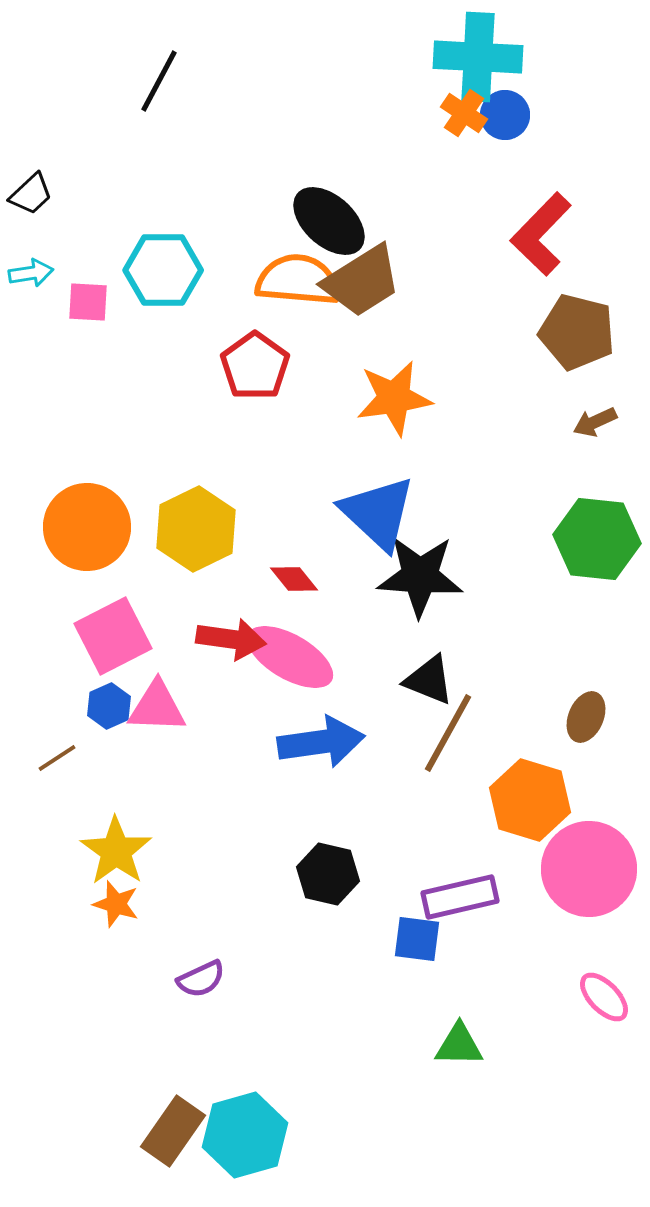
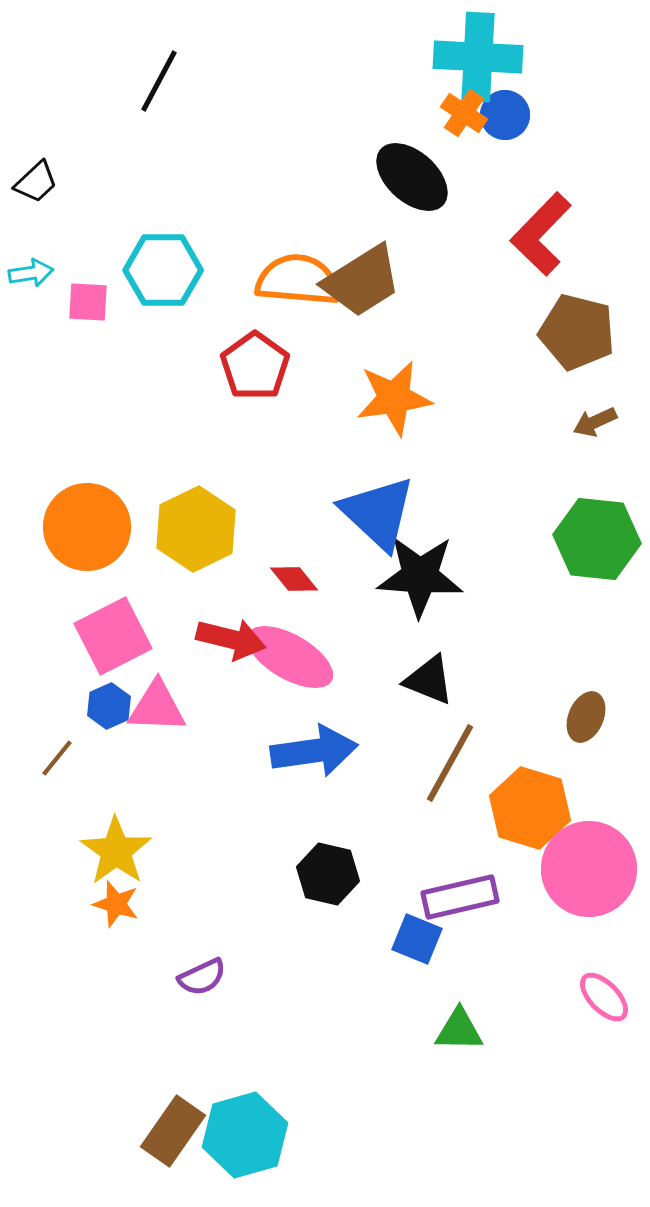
black trapezoid at (31, 194): moved 5 px right, 12 px up
black ellipse at (329, 221): moved 83 px right, 44 px up
red arrow at (231, 639): rotated 6 degrees clockwise
brown line at (448, 733): moved 2 px right, 30 px down
blue arrow at (321, 742): moved 7 px left, 9 px down
brown line at (57, 758): rotated 18 degrees counterclockwise
orange hexagon at (530, 800): moved 8 px down
blue square at (417, 939): rotated 15 degrees clockwise
purple semicircle at (201, 979): moved 1 px right, 2 px up
green triangle at (459, 1045): moved 15 px up
